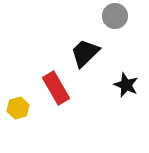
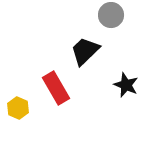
gray circle: moved 4 px left, 1 px up
black trapezoid: moved 2 px up
yellow hexagon: rotated 20 degrees counterclockwise
